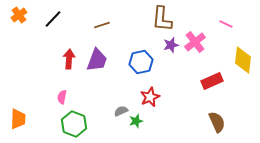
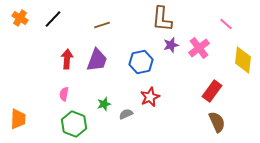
orange cross: moved 1 px right, 3 px down; rotated 21 degrees counterclockwise
pink line: rotated 16 degrees clockwise
pink cross: moved 4 px right, 6 px down
red arrow: moved 2 px left
red rectangle: moved 10 px down; rotated 30 degrees counterclockwise
pink semicircle: moved 2 px right, 3 px up
gray semicircle: moved 5 px right, 3 px down
green star: moved 32 px left, 17 px up
